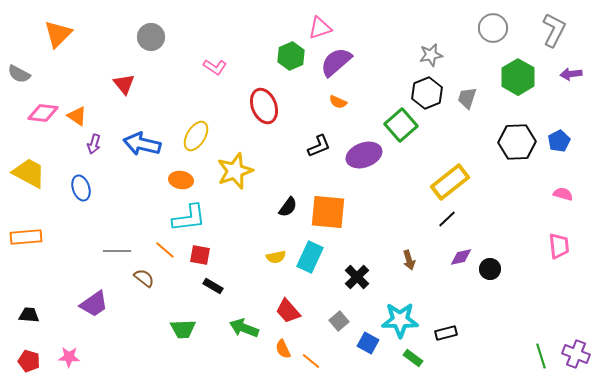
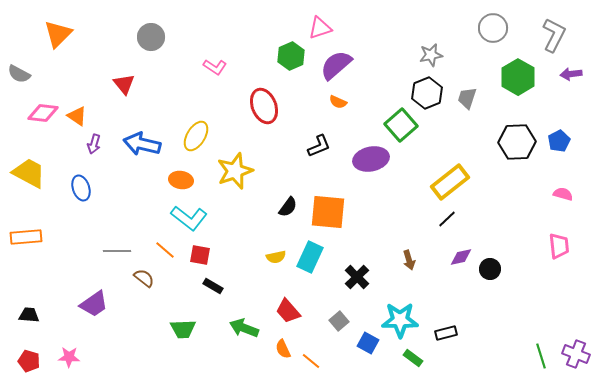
gray L-shape at (554, 30): moved 5 px down
purple semicircle at (336, 62): moved 3 px down
purple ellipse at (364, 155): moved 7 px right, 4 px down; rotated 8 degrees clockwise
cyan L-shape at (189, 218): rotated 45 degrees clockwise
